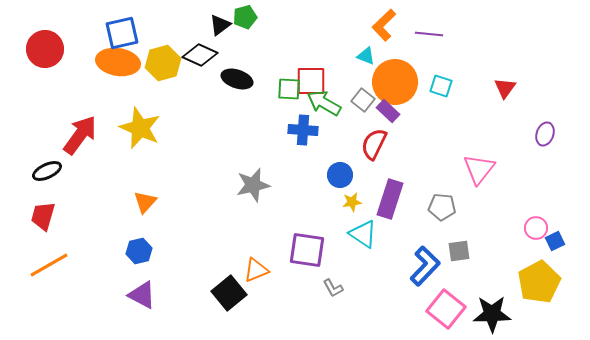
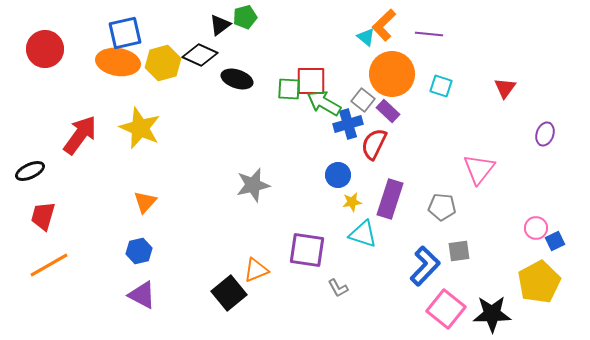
blue square at (122, 33): moved 3 px right
cyan triangle at (366, 56): moved 19 px up; rotated 18 degrees clockwise
orange circle at (395, 82): moved 3 px left, 8 px up
blue cross at (303, 130): moved 45 px right, 6 px up; rotated 20 degrees counterclockwise
black ellipse at (47, 171): moved 17 px left
blue circle at (340, 175): moved 2 px left
cyan triangle at (363, 234): rotated 16 degrees counterclockwise
gray L-shape at (333, 288): moved 5 px right
